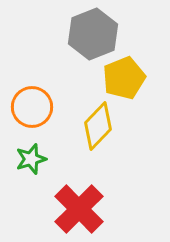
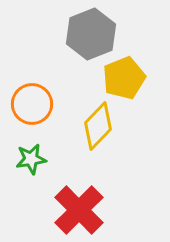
gray hexagon: moved 2 px left
orange circle: moved 3 px up
green star: rotated 8 degrees clockwise
red cross: moved 1 px down
